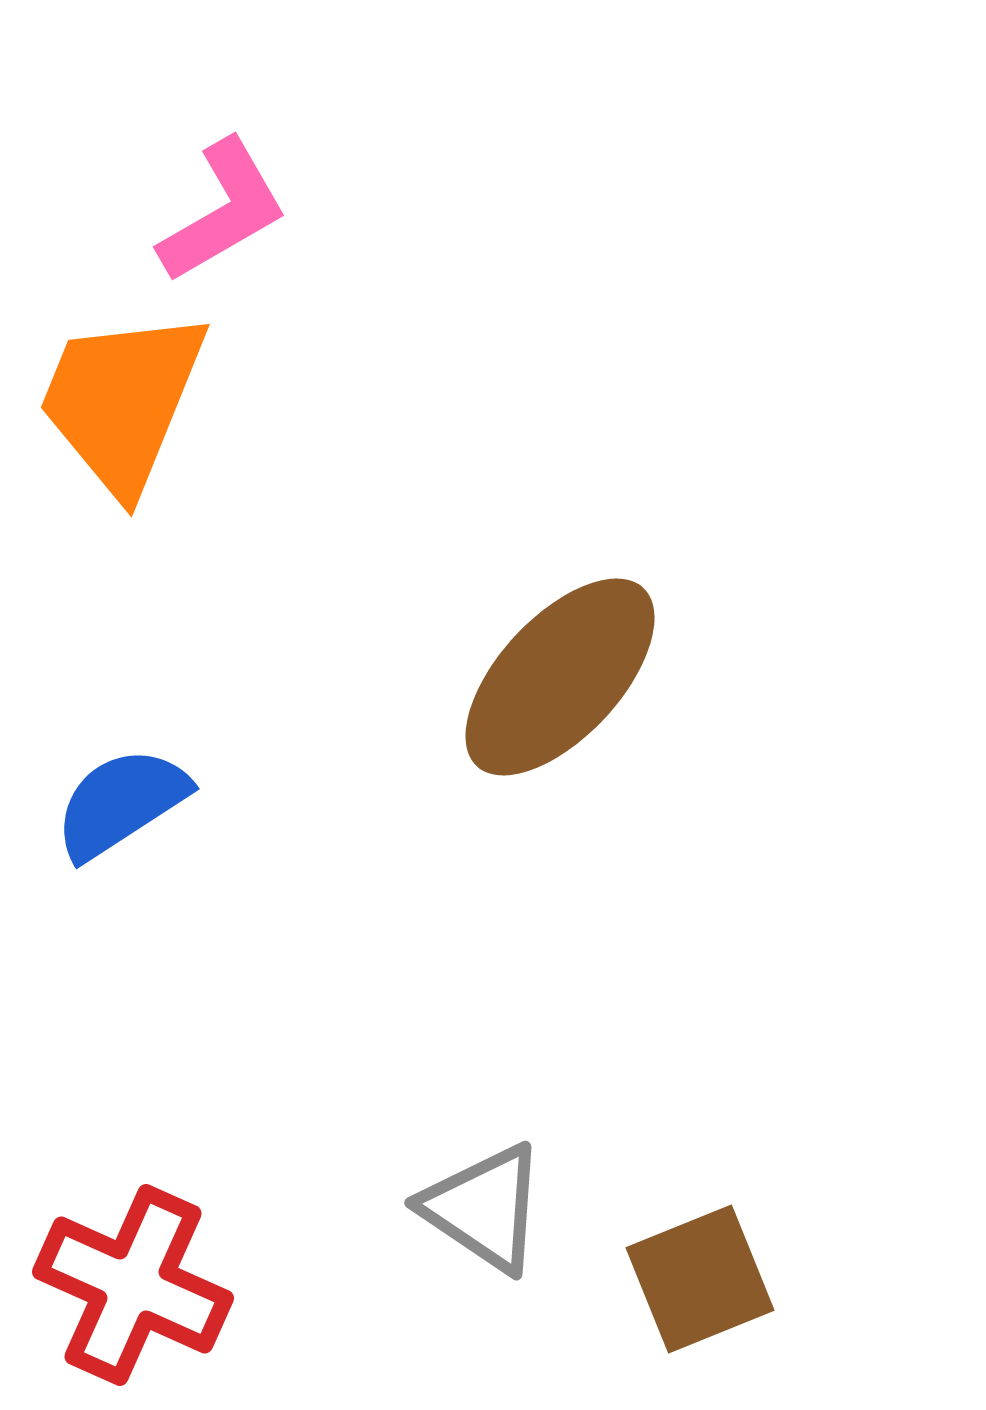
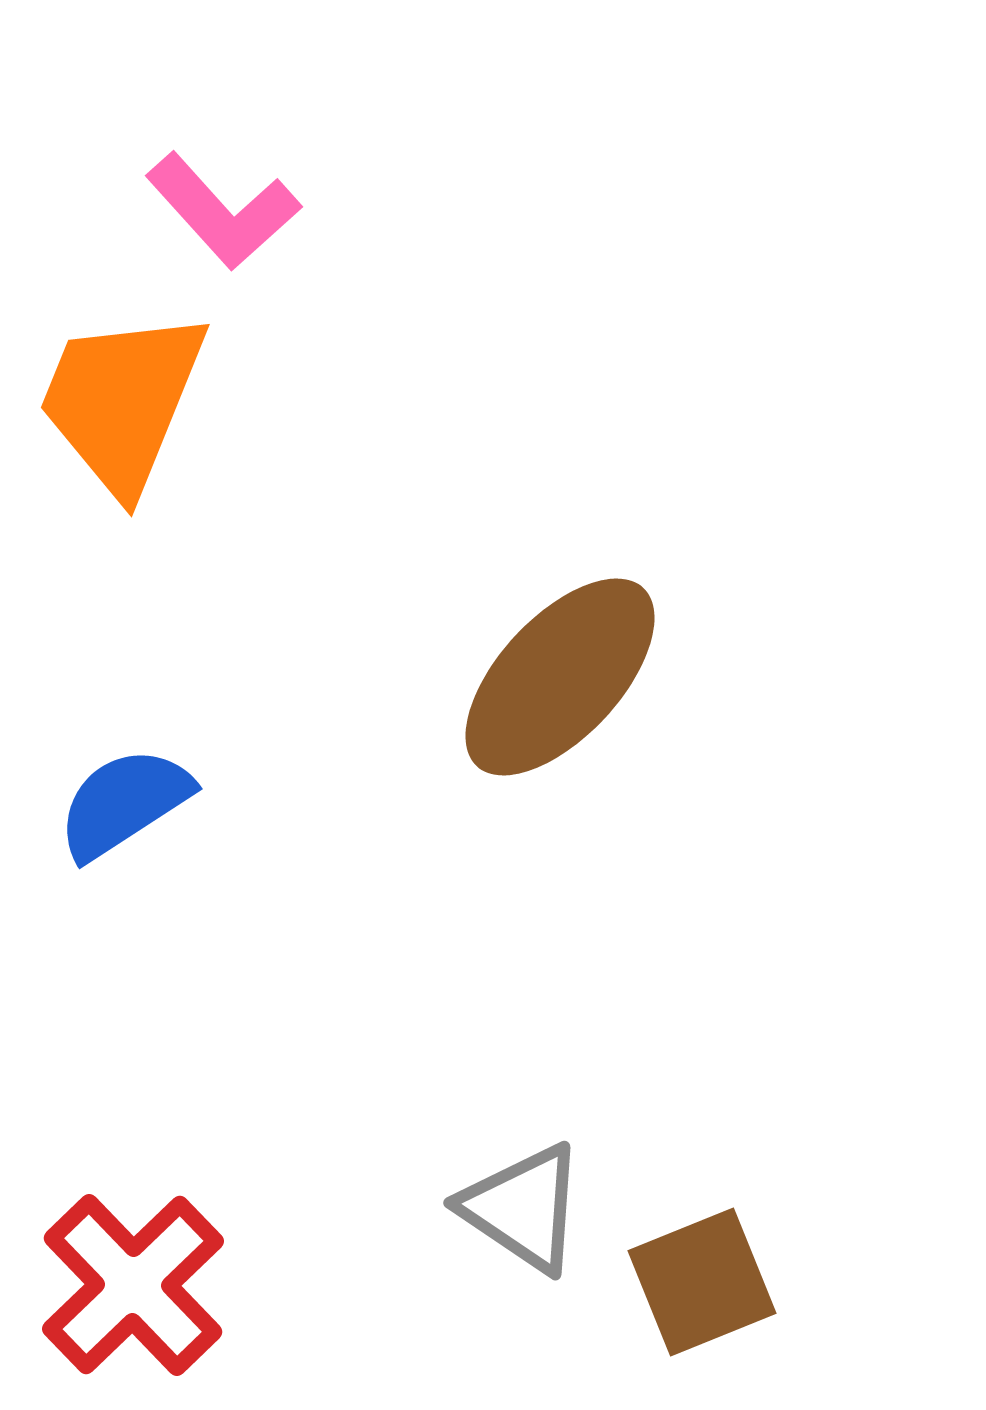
pink L-shape: rotated 78 degrees clockwise
blue semicircle: moved 3 px right
gray triangle: moved 39 px right
brown square: moved 2 px right, 3 px down
red cross: rotated 22 degrees clockwise
